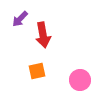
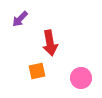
red arrow: moved 7 px right, 8 px down
pink circle: moved 1 px right, 2 px up
